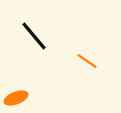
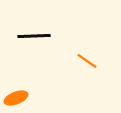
black line: rotated 52 degrees counterclockwise
